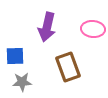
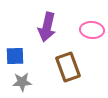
pink ellipse: moved 1 px left, 1 px down
